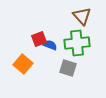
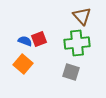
blue semicircle: moved 25 px left, 4 px up
gray square: moved 3 px right, 4 px down
